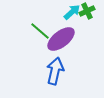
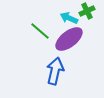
cyan arrow: moved 3 px left, 6 px down; rotated 114 degrees counterclockwise
purple ellipse: moved 8 px right
